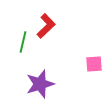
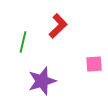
red L-shape: moved 12 px right
purple star: moved 2 px right, 3 px up
